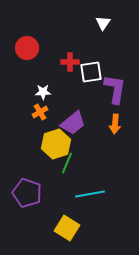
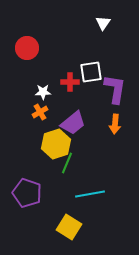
red cross: moved 20 px down
yellow square: moved 2 px right, 1 px up
